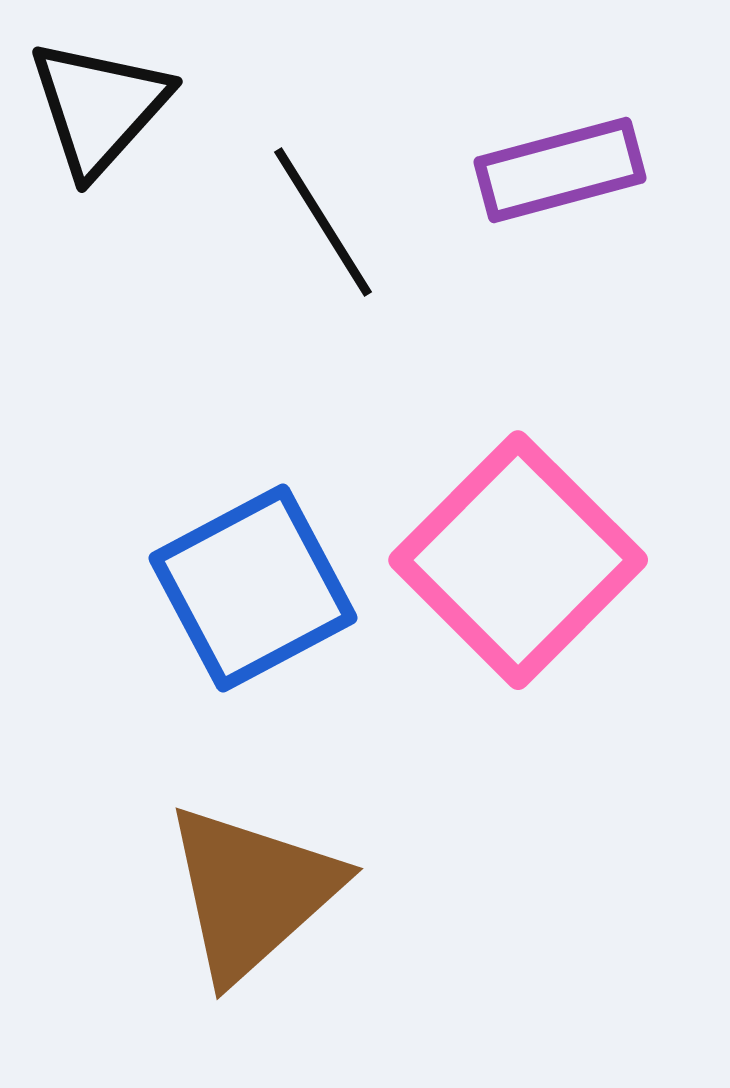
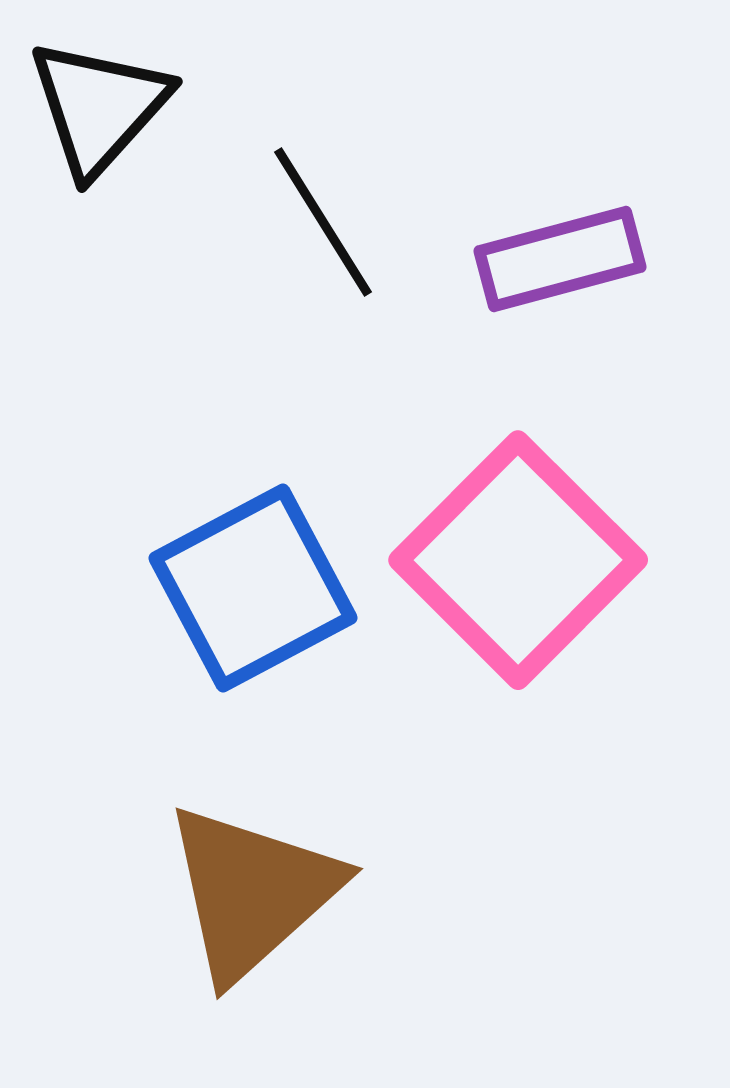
purple rectangle: moved 89 px down
